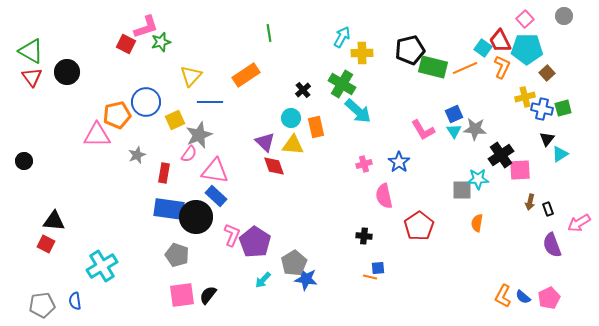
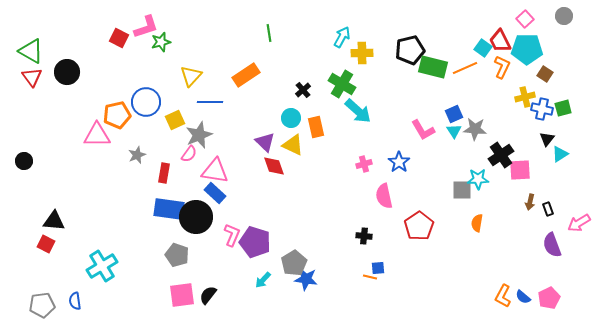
red square at (126, 44): moved 7 px left, 6 px up
brown square at (547, 73): moved 2 px left, 1 px down; rotated 14 degrees counterclockwise
yellow triangle at (293, 145): rotated 20 degrees clockwise
blue rectangle at (216, 196): moved 1 px left, 3 px up
purple pentagon at (255, 242): rotated 16 degrees counterclockwise
